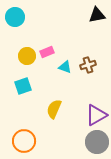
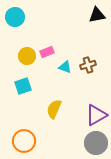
gray circle: moved 1 px left, 1 px down
